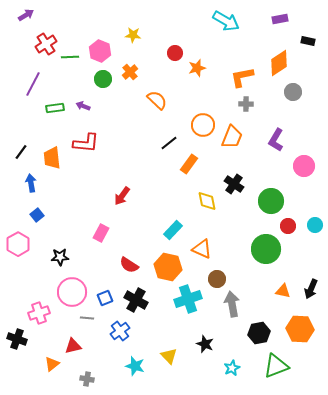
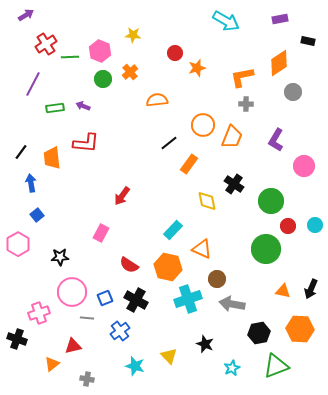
orange semicircle at (157, 100): rotated 50 degrees counterclockwise
gray arrow at (232, 304): rotated 70 degrees counterclockwise
